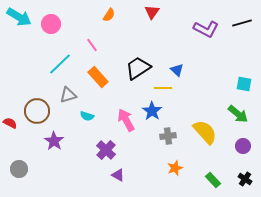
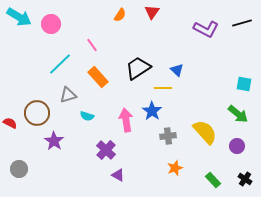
orange semicircle: moved 11 px right
brown circle: moved 2 px down
pink arrow: rotated 20 degrees clockwise
purple circle: moved 6 px left
